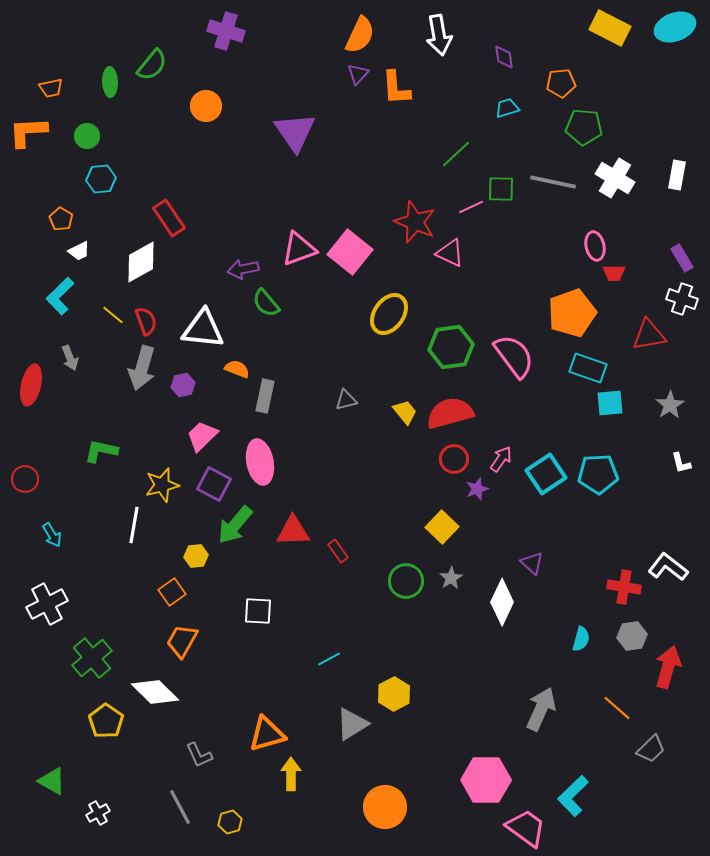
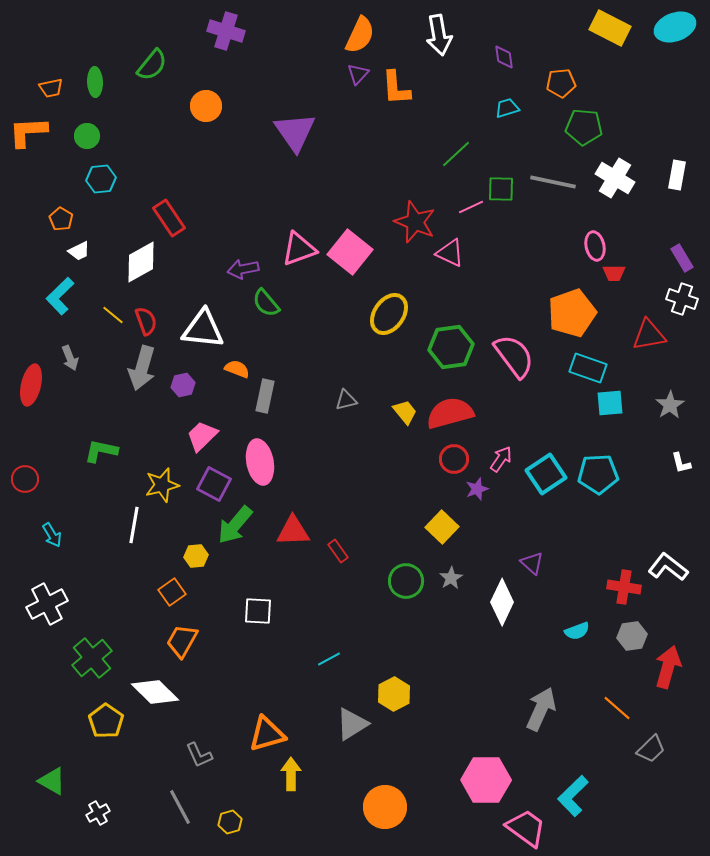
green ellipse at (110, 82): moved 15 px left
cyan semicircle at (581, 639): moved 4 px left, 8 px up; rotated 55 degrees clockwise
